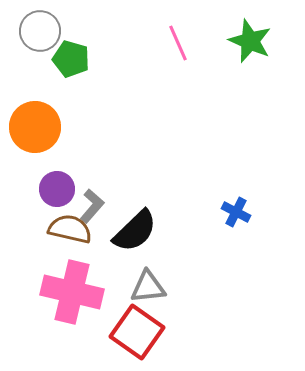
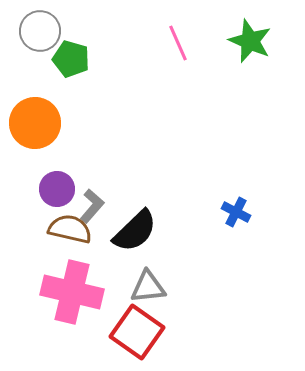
orange circle: moved 4 px up
